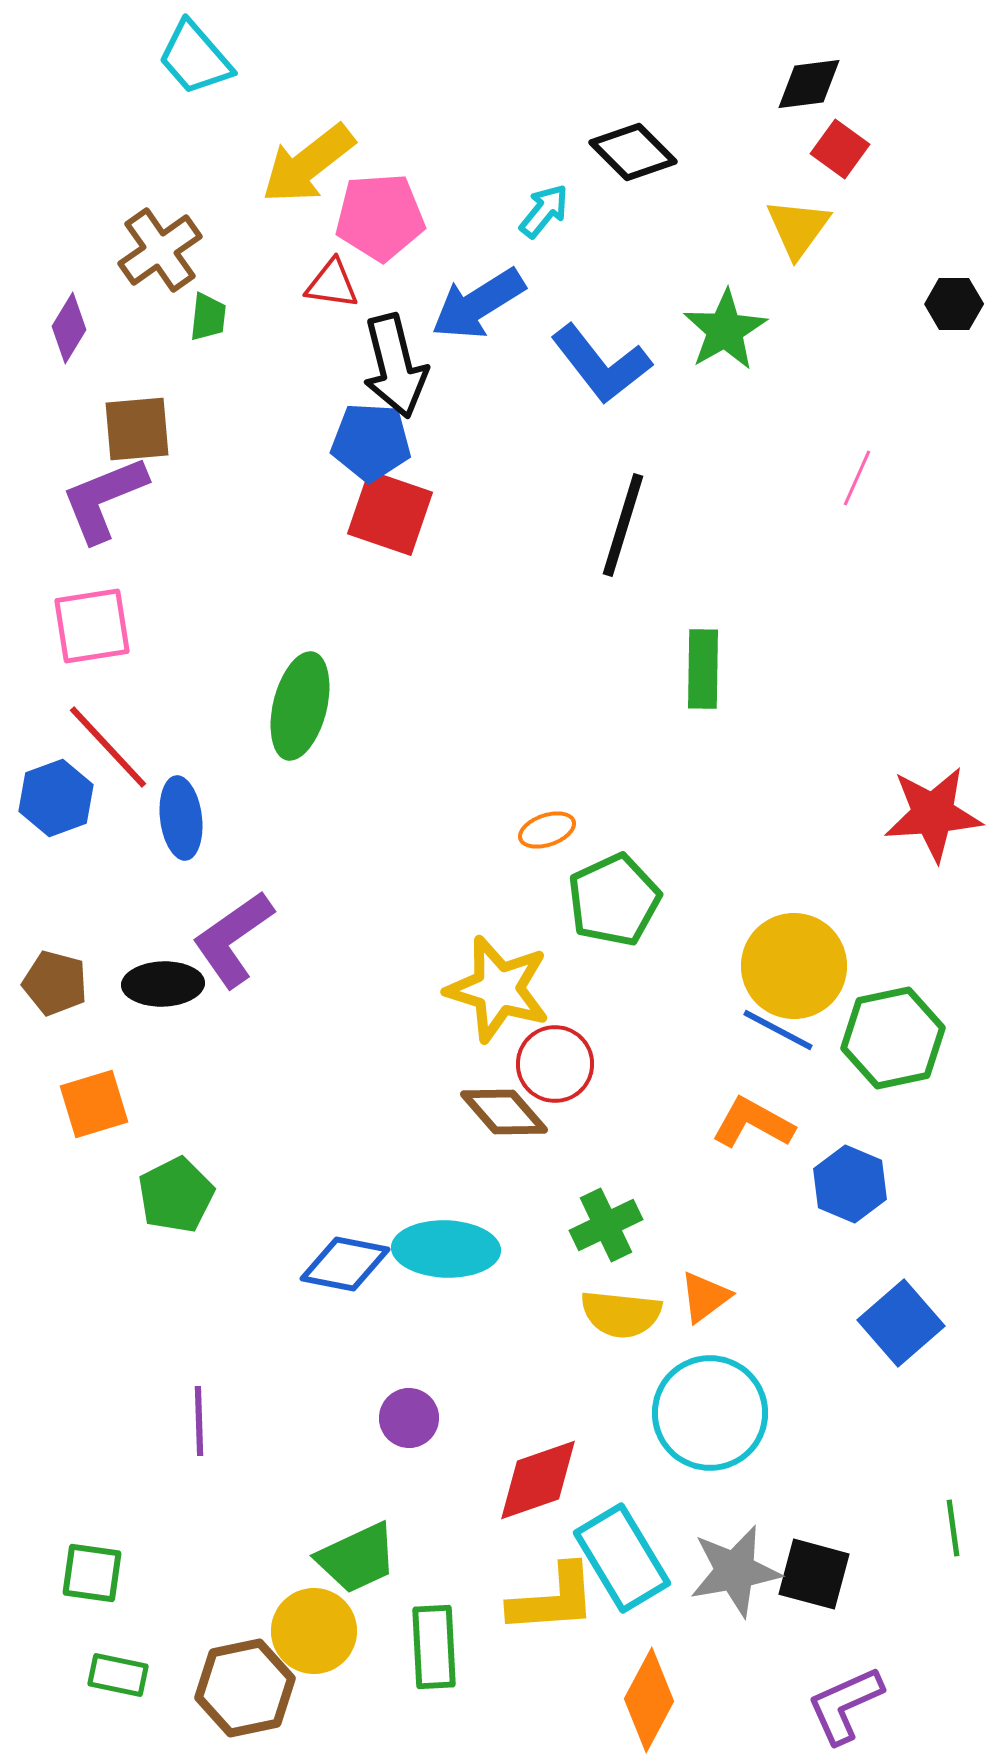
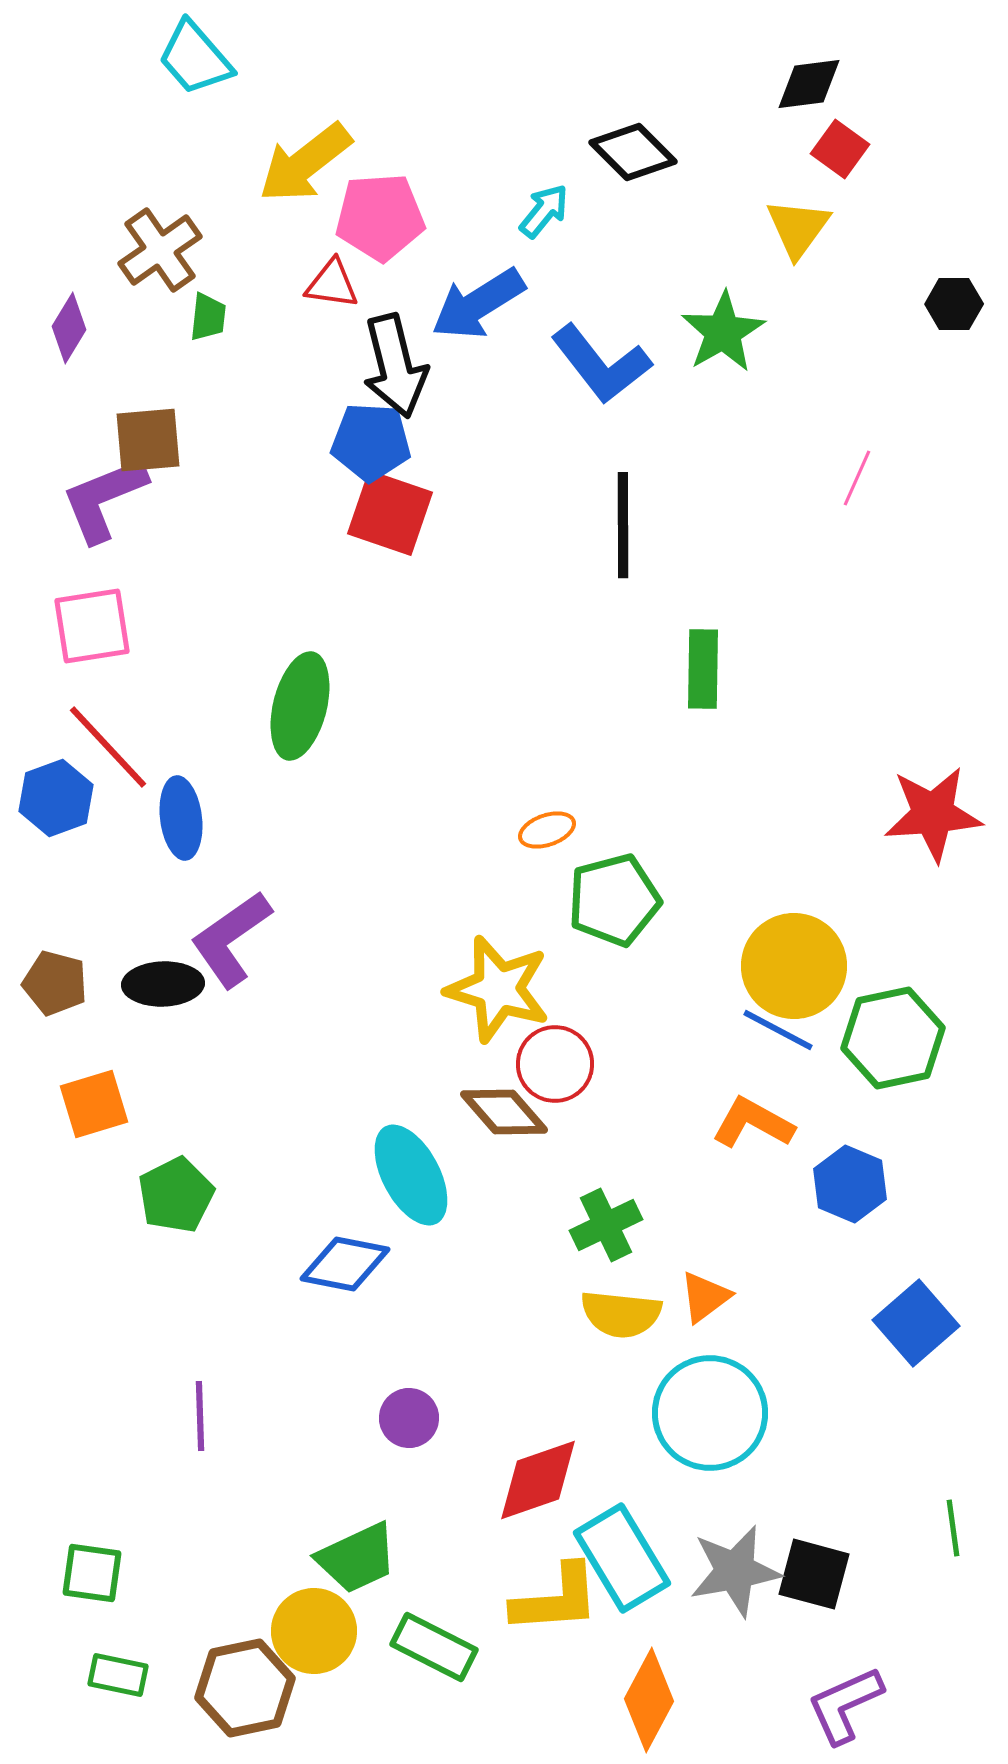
yellow arrow at (308, 164): moved 3 px left, 1 px up
green star at (725, 330): moved 2 px left, 2 px down
brown square at (137, 429): moved 11 px right, 11 px down
black line at (623, 525): rotated 17 degrees counterclockwise
green pentagon at (614, 900): rotated 10 degrees clockwise
purple L-shape at (233, 939): moved 2 px left
cyan ellipse at (446, 1249): moved 35 px left, 74 px up; rotated 60 degrees clockwise
blue square at (901, 1323): moved 15 px right
purple line at (199, 1421): moved 1 px right, 5 px up
yellow L-shape at (553, 1599): moved 3 px right
green rectangle at (434, 1647): rotated 60 degrees counterclockwise
